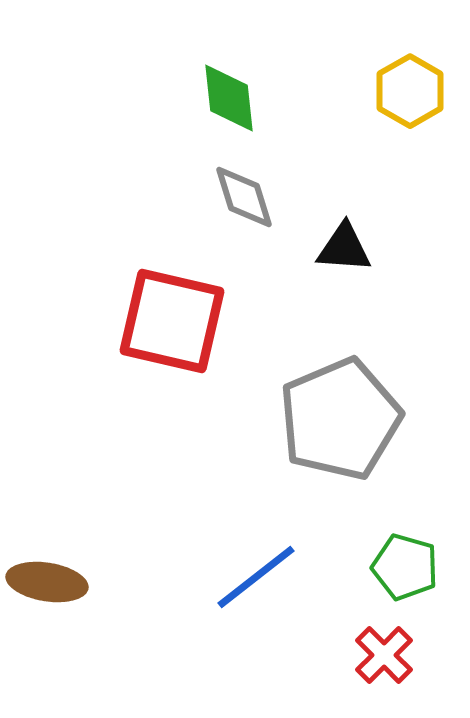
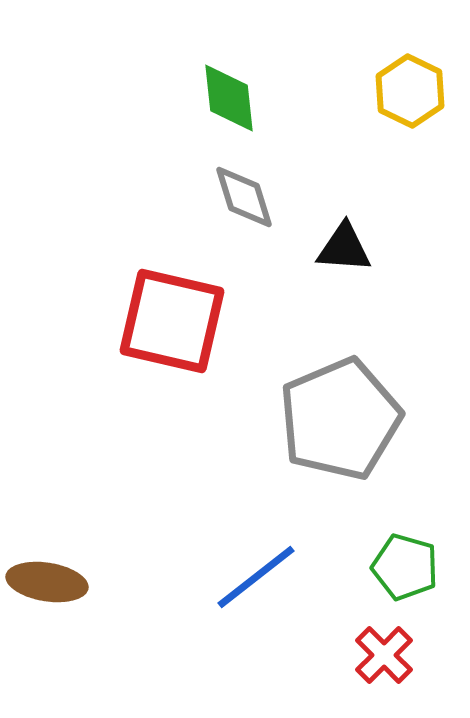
yellow hexagon: rotated 4 degrees counterclockwise
